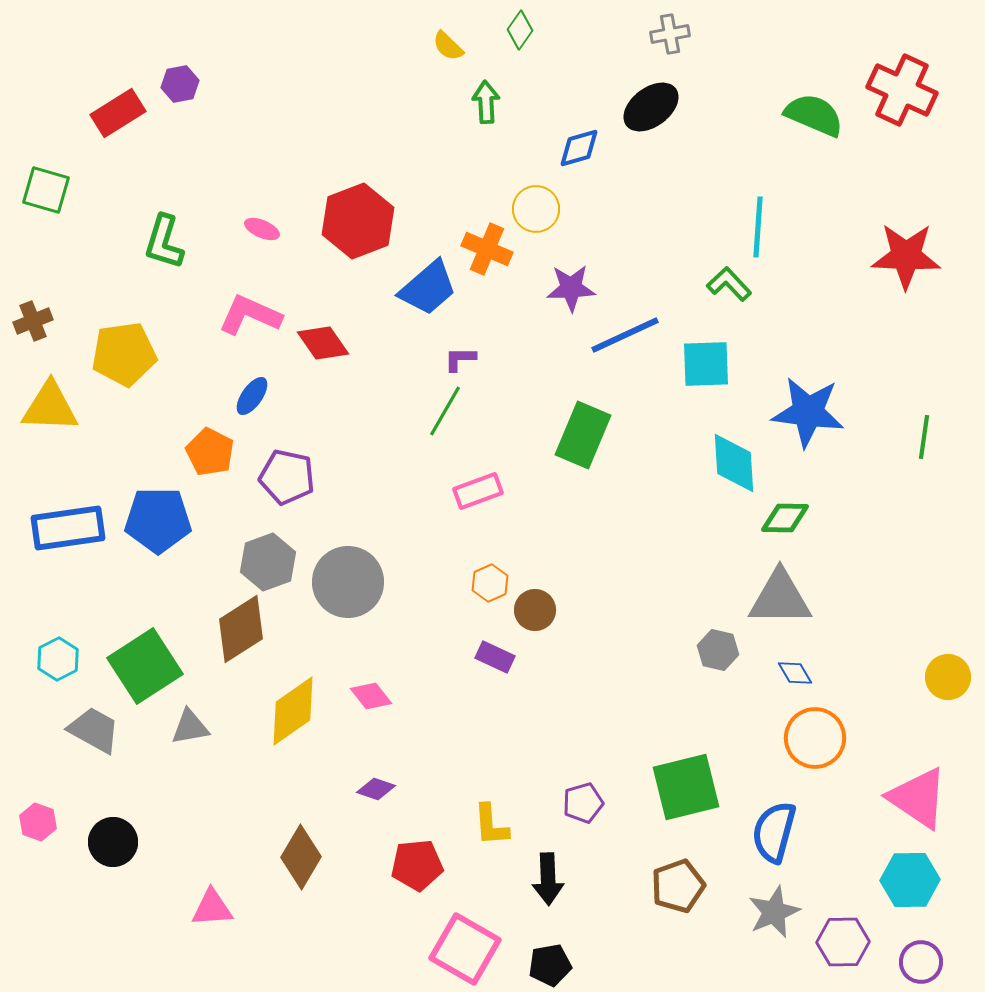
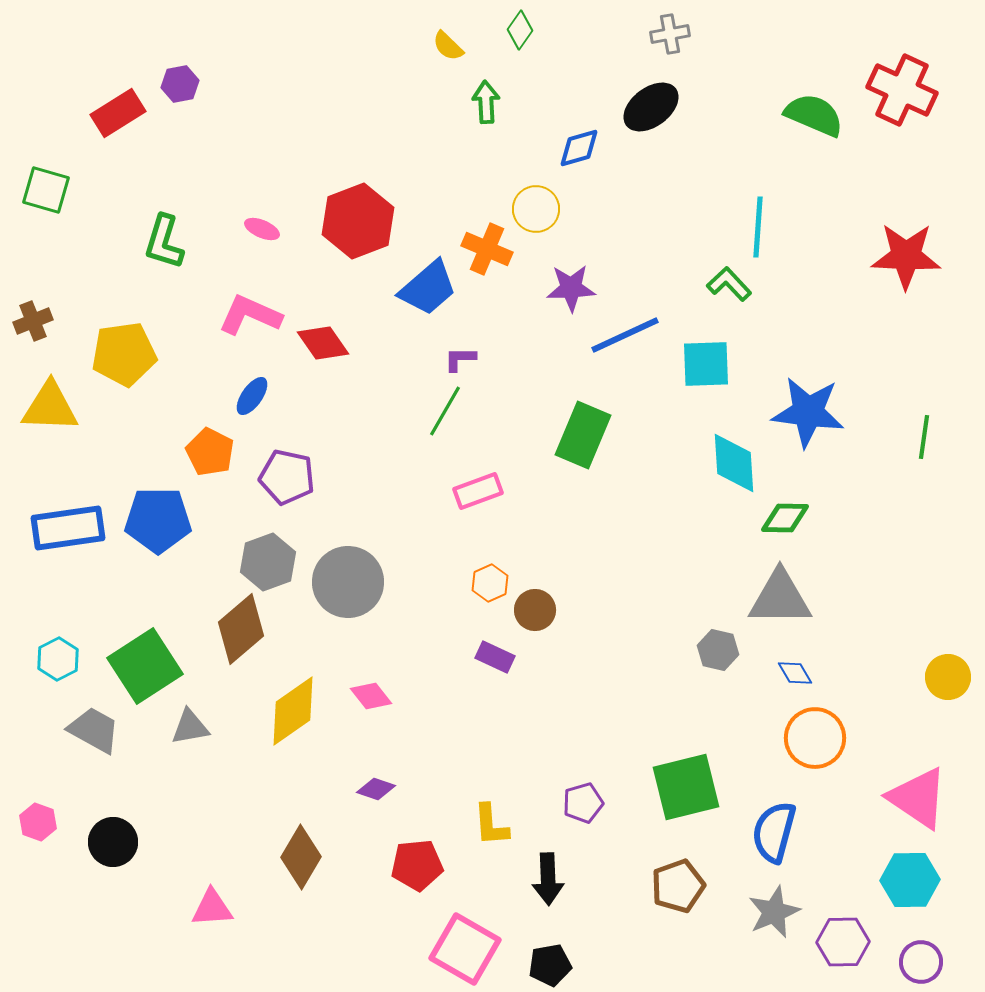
brown diamond at (241, 629): rotated 8 degrees counterclockwise
